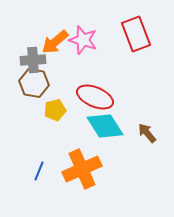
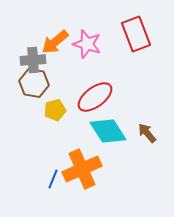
pink star: moved 4 px right, 4 px down
red ellipse: rotated 60 degrees counterclockwise
cyan diamond: moved 3 px right, 5 px down
blue line: moved 14 px right, 8 px down
